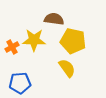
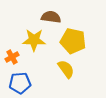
brown semicircle: moved 3 px left, 2 px up
orange cross: moved 10 px down
yellow semicircle: moved 1 px left, 1 px down
